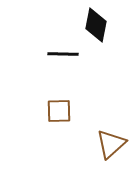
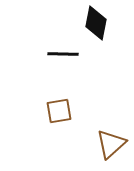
black diamond: moved 2 px up
brown square: rotated 8 degrees counterclockwise
